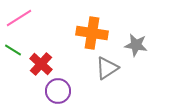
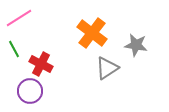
orange cross: rotated 28 degrees clockwise
green line: moved 1 px right, 1 px up; rotated 30 degrees clockwise
red cross: rotated 15 degrees counterclockwise
purple circle: moved 28 px left
